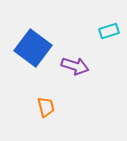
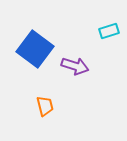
blue square: moved 2 px right, 1 px down
orange trapezoid: moved 1 px left, 1 px up
